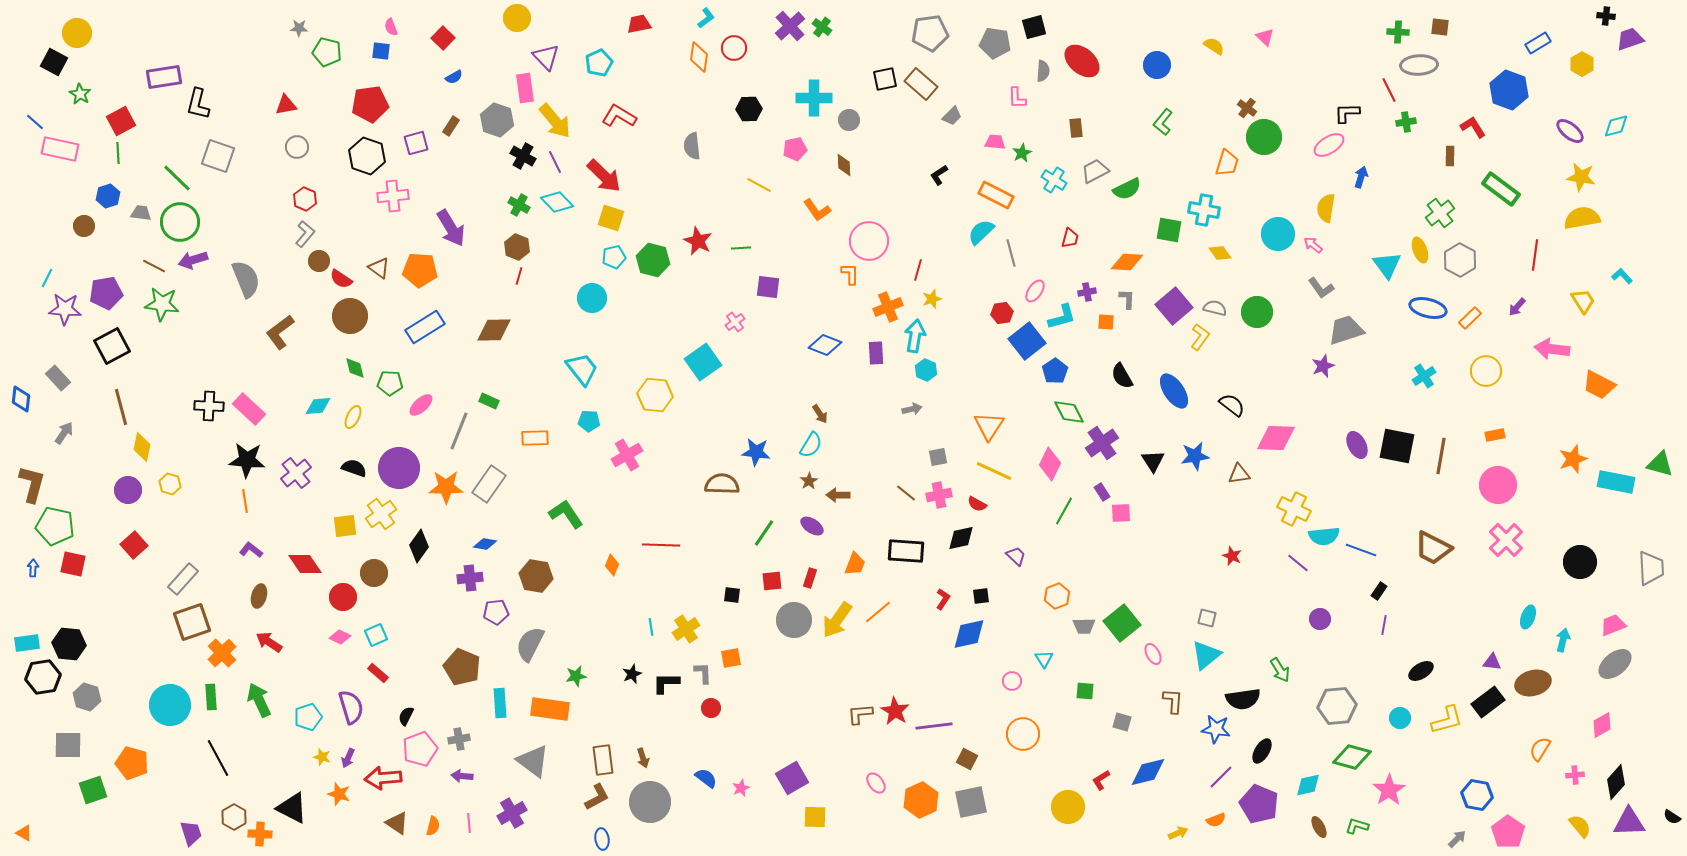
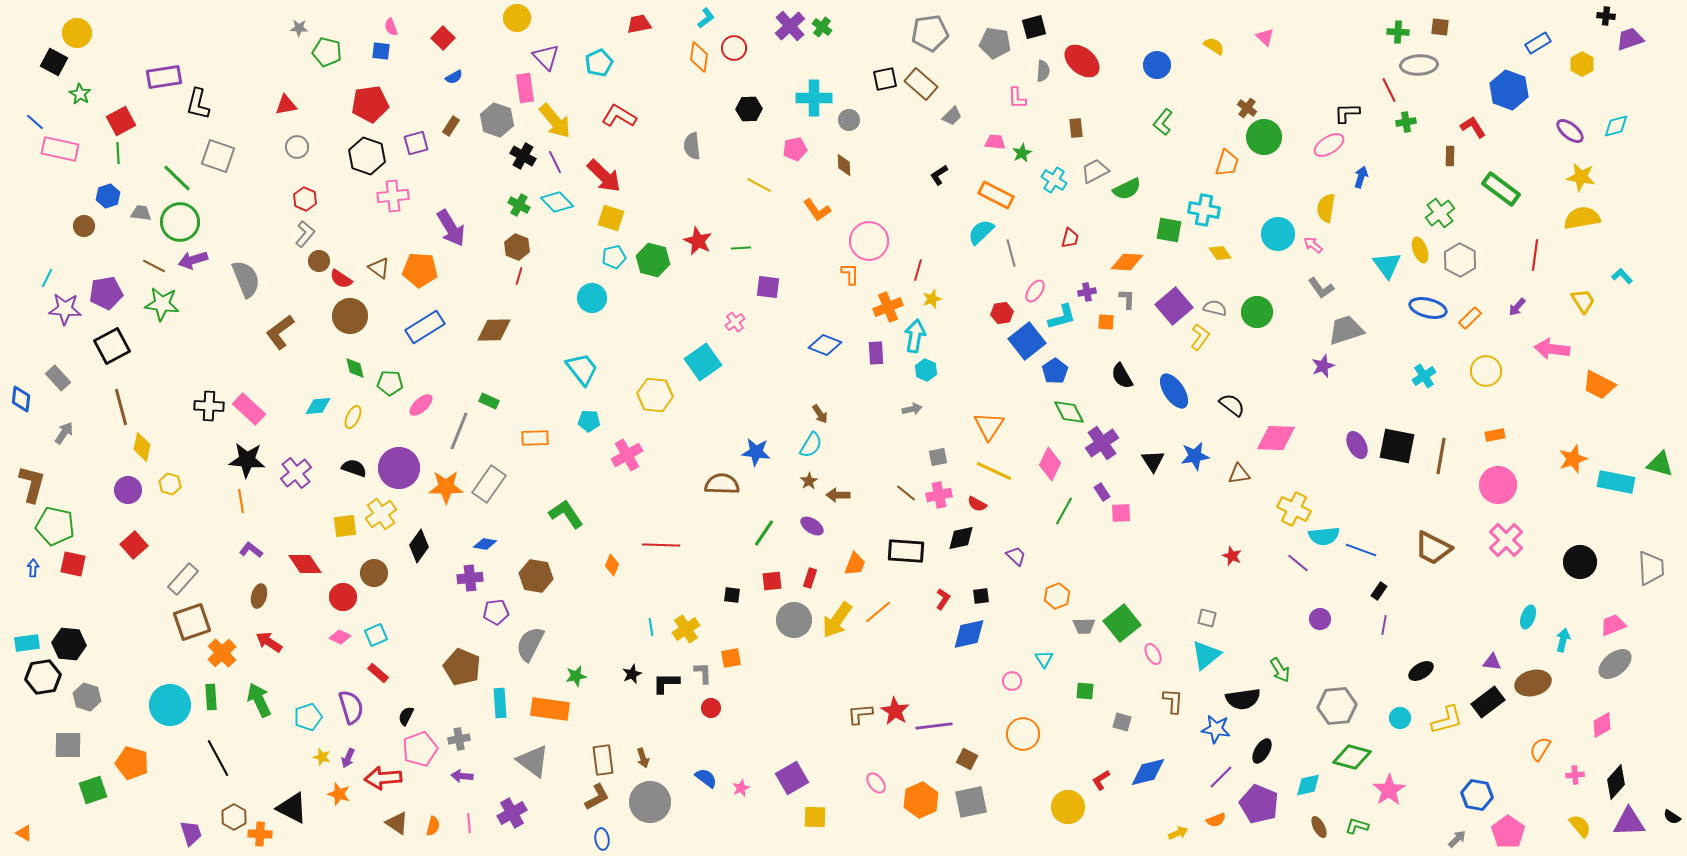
orange line at (245, 501): moved 4 px left
